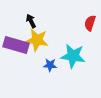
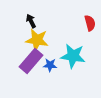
red semicircle: rotated 147 degrees clockwise
purple rectangle: moved 15 px right, 16 px down; rotated 65 degrees counterclockwise
